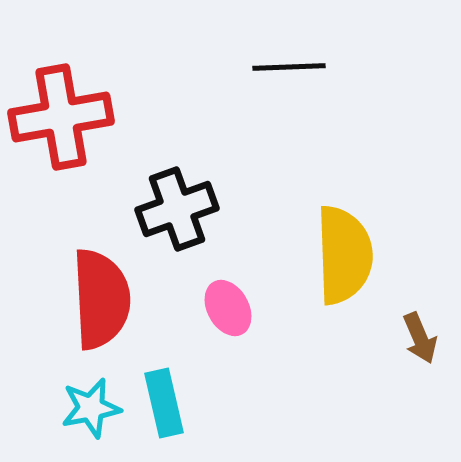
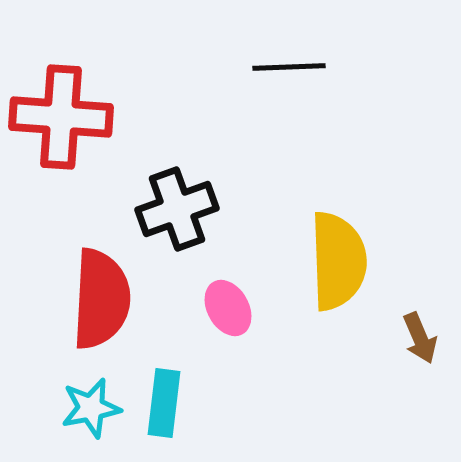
red cross: rotated 14 degrees clockwise
yellow semicircle: moved 6 px left, 6 px down
red semicircle: rotated 6 degrees clockwise
cyan rectangle: rotated 20 degrees clockwise
